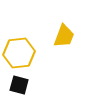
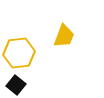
black square: moved 3 px left; rotated 24 degrees clockwise
